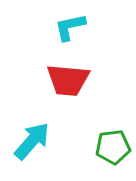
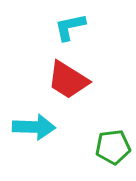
red trapezoid: rotated 27 degrees clockwise
cyan arrow: moved 2 px right, 14 px up; rotated 51 degrees clockwise
